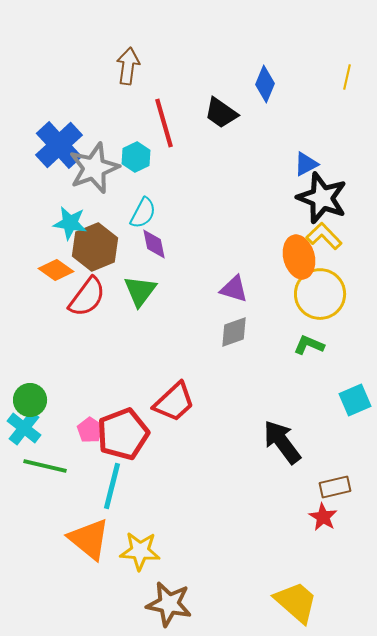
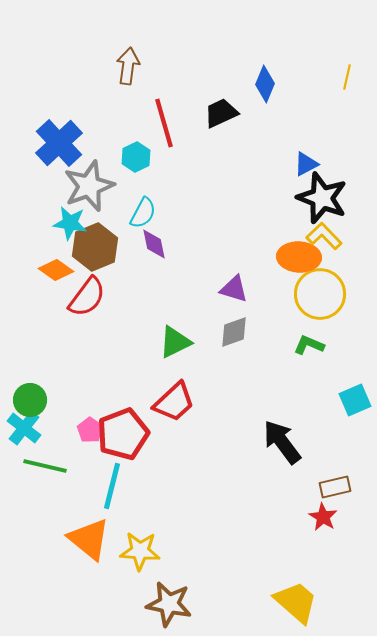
black trapezoid: rotated 120 degrees clockwise
blue cross: moved 2 px up
gray star: moved 5 px left, 18 px down
orange ellipse: rotated 72 degrees counterclockwise
green triangle: moved 35 px right, 51 px down; rotated 27 degrees clockwise
